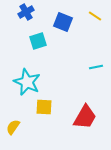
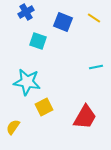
yellow line: moved 1 px left, 2 px down
cyan square: rotated 36 degrees clockwise
cyan star: rotated 16 degrees counterclockwise
yellow square: rotated 30 degrees counterclockwise
